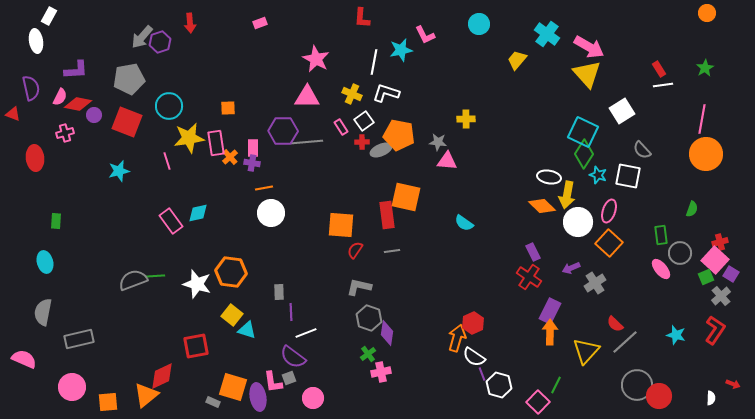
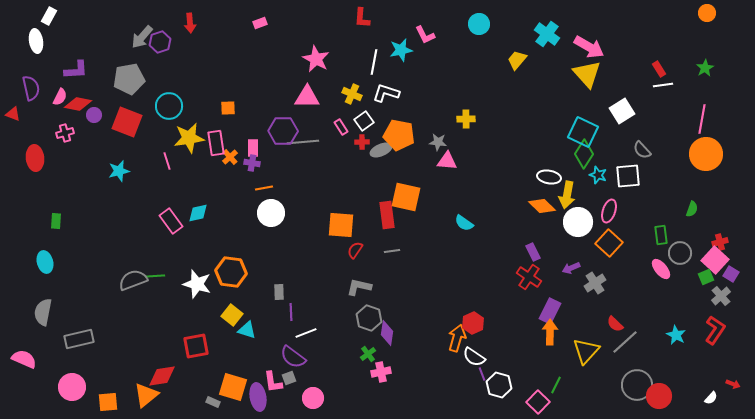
gray line at (307, 142): moved 4 px left
white square at (628, 176): rotated 16 degrees counterclockwise
cyan star at (676, 335): rotated 12 degrees clockwise
red diamond at (162, 376): rotated 16 degrees clockwise
white semicircle at (711, 398): rotated 40 degrees clockwise
